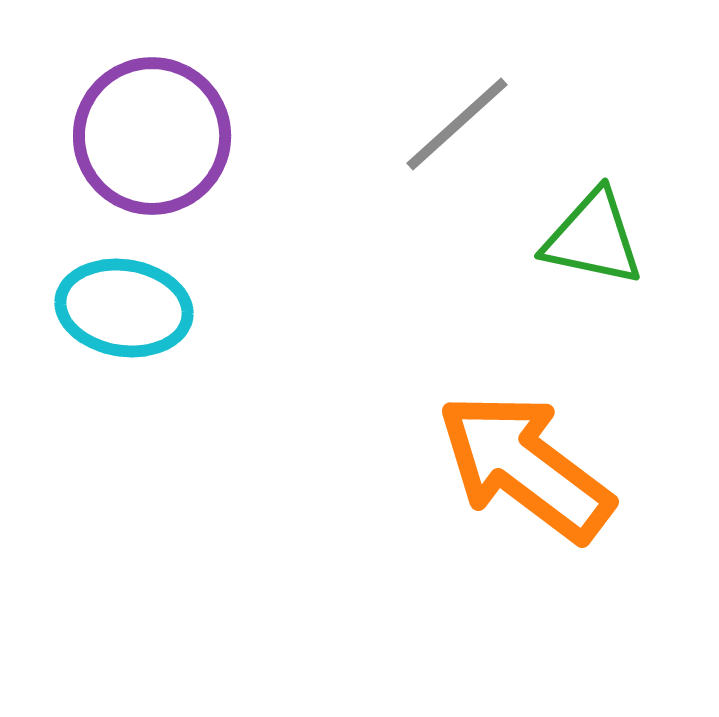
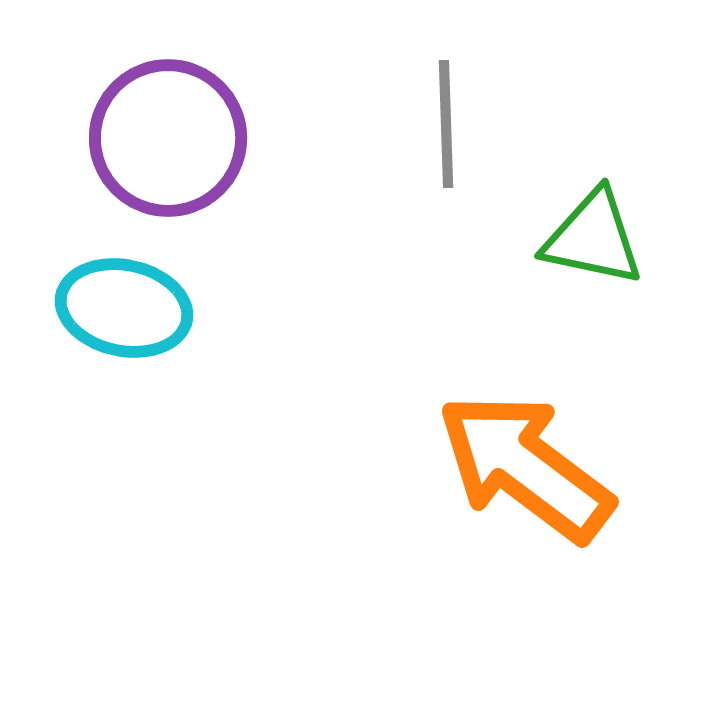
gray line: moved 11 px left; rotated 50 degrees counterclockwise
purple circle: moved 16 px right, 2 px down
cyan ellipse: rotated 3 degrees clockwise
